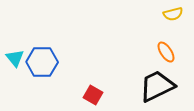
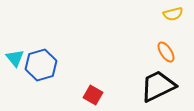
blue hexagon: moved 1 px left, 3 px down; rotated 16 degrees counterclockwise
black trapezoid: moved 1 px right
